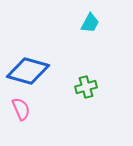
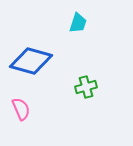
cyan trapezoid: moved 12 px left; rotated 10 degrees counterclockwise
blue diamond: moved 3 px right, 10 px up
